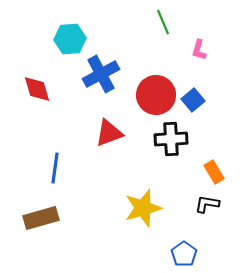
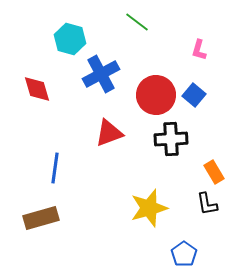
green line: moved 26 px left; rotated 30 degrees counterclockwise
cyan hexagon: rotated 20 degrees clockwise
blue square: moved 1 px right, 5 px up; rotated 10 degrees counterclockwise
black L-shape: rotated 110 degrees counterclockwise
yellow star: moved 6 px right
